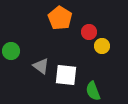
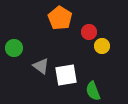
green circle: moved 3 px right, 3 px up
white square: rotated 15 degrees counterclockwise
